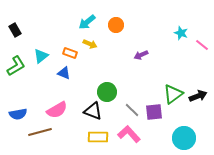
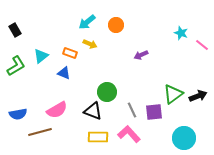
gray line: rotated 21 degrees clockwise
